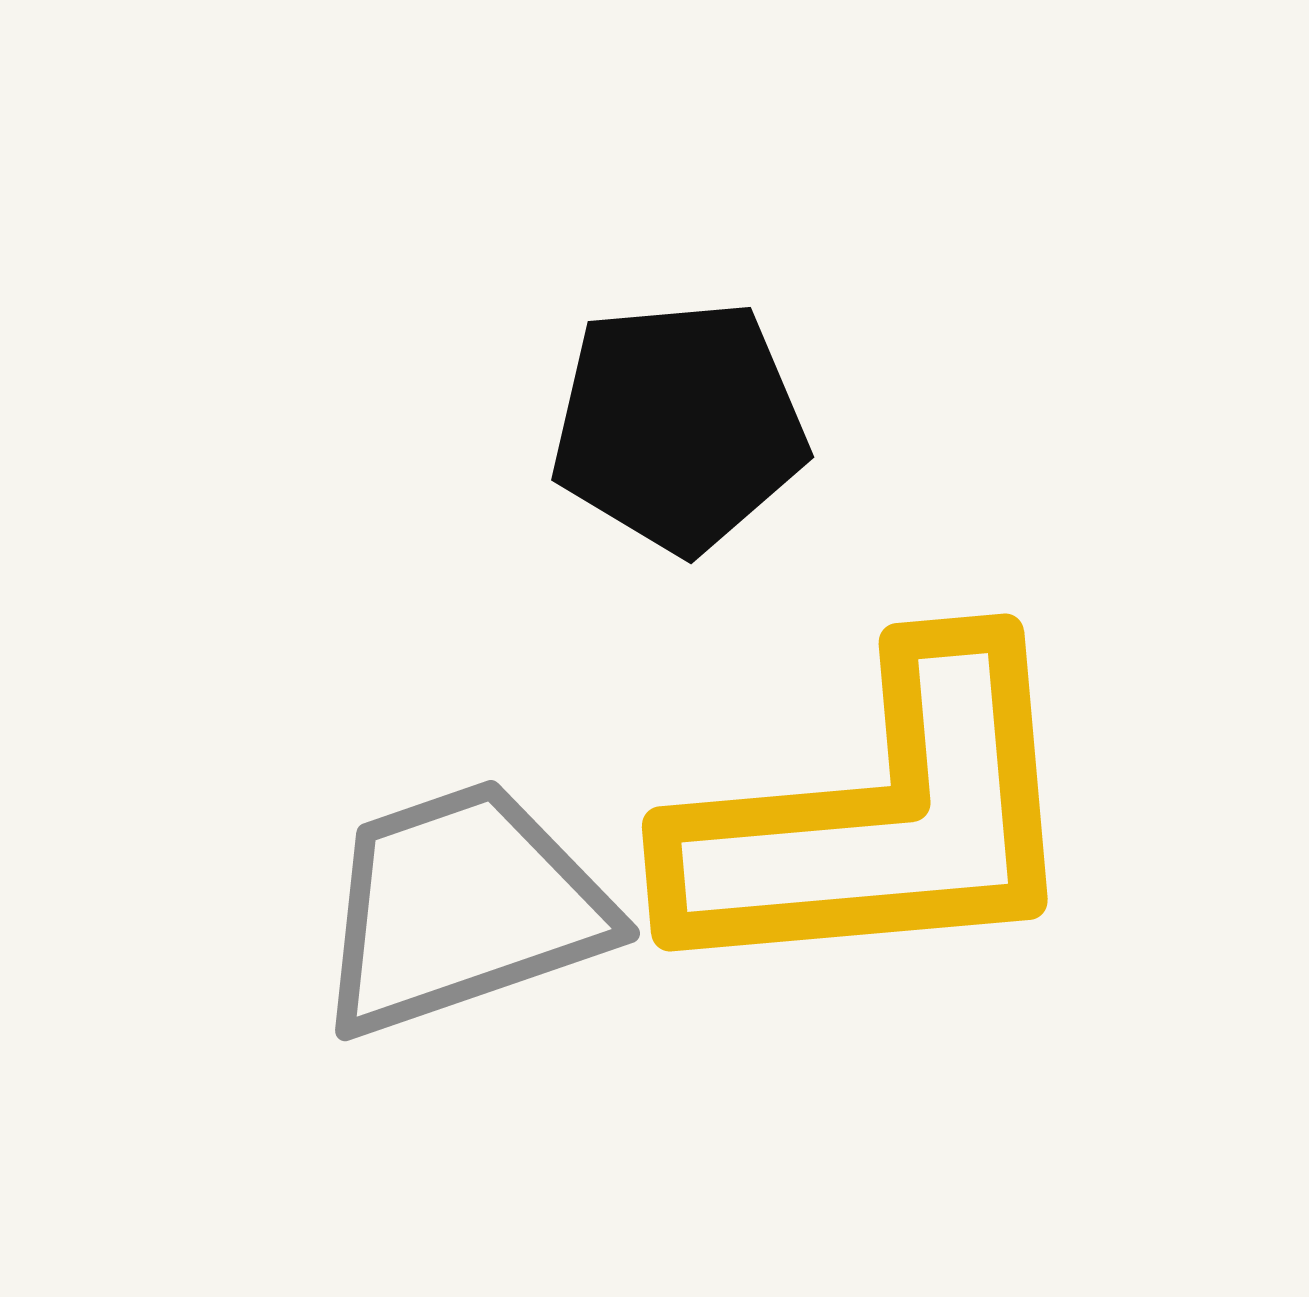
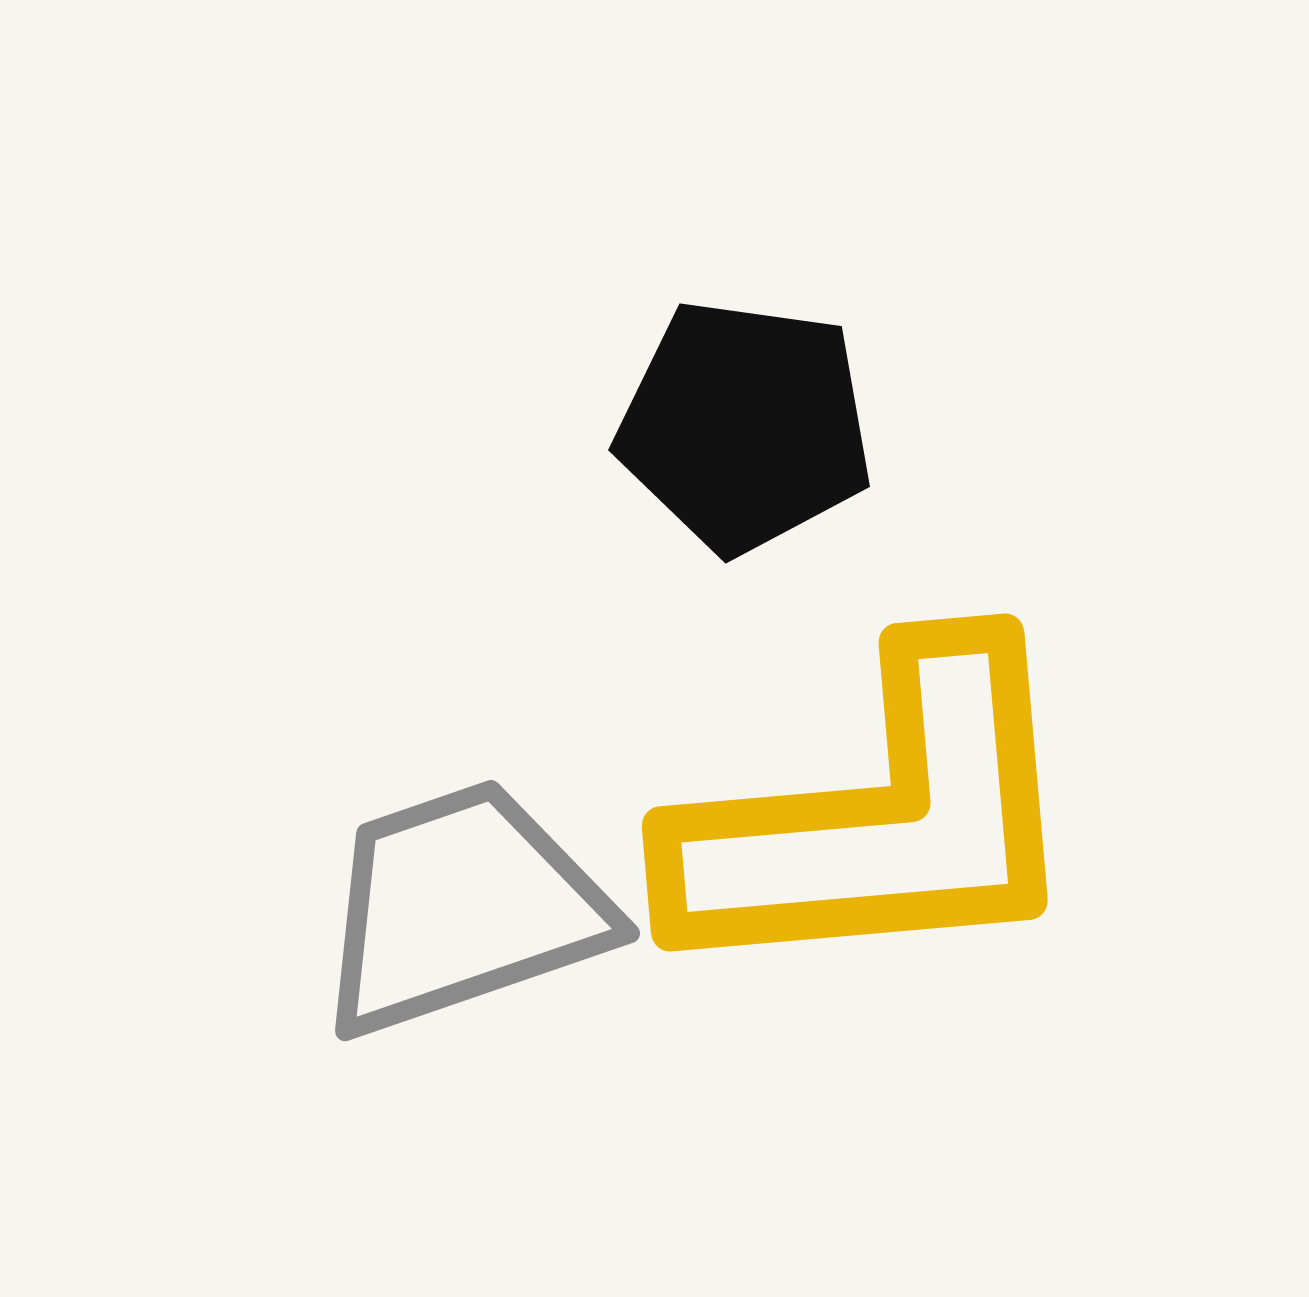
black pentagon: moved 66 px right; rotated 13 degrees clockwise
